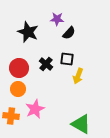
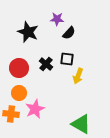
orange circle: moved 1 px right, 4 px down
orange cross: moved 2 px up
